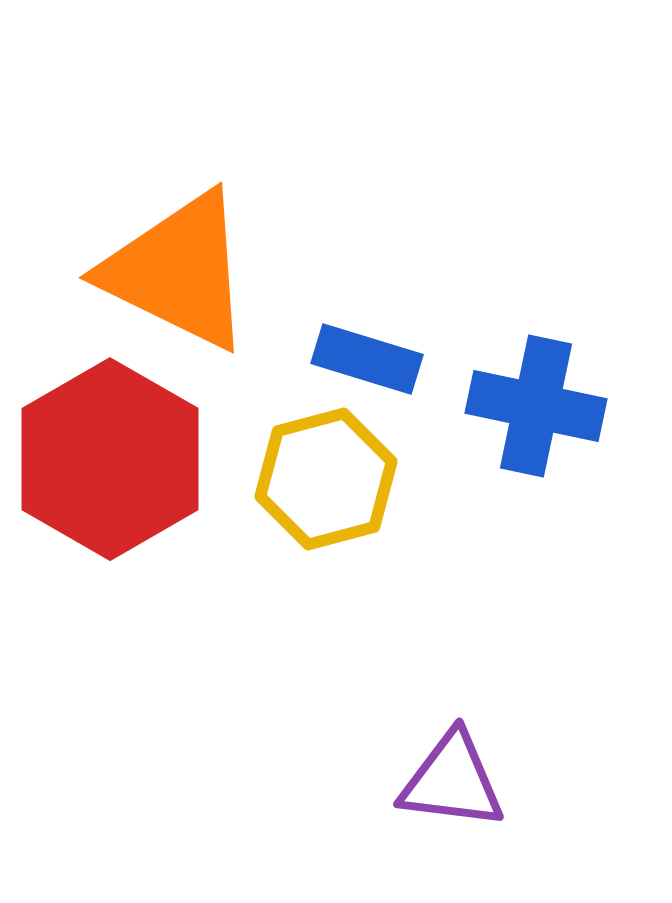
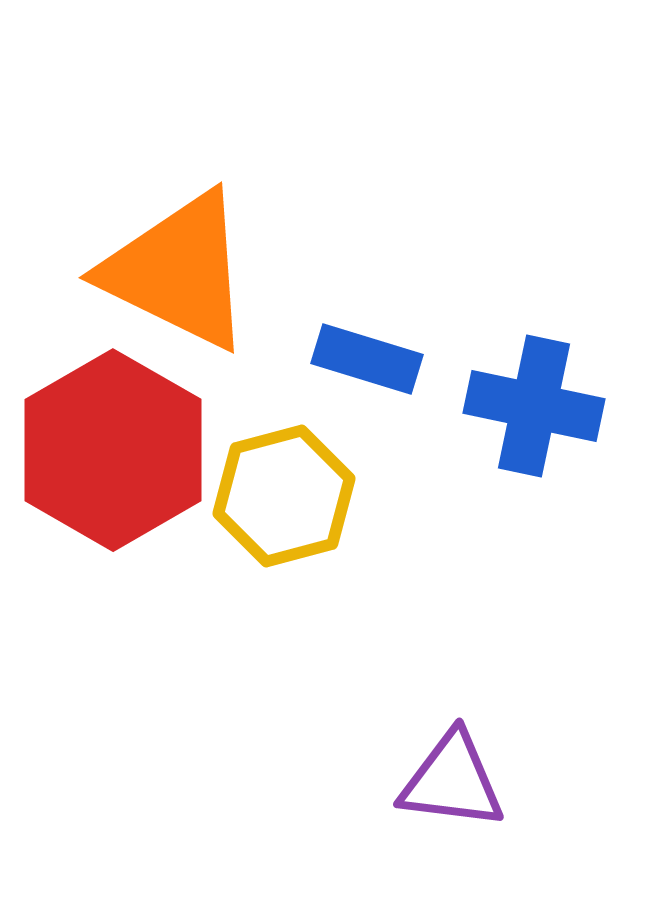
blue cross: moved 2 px left
red hexagon: moved 3 px right, 9 px up
yellow hexagon: moved 42 px left, 17 px down
